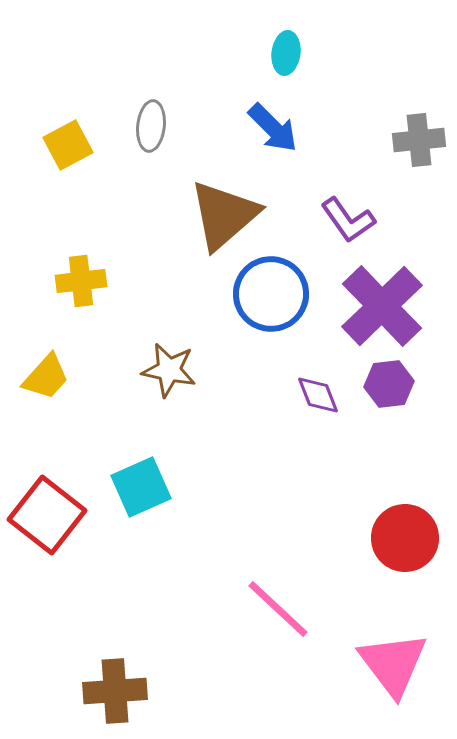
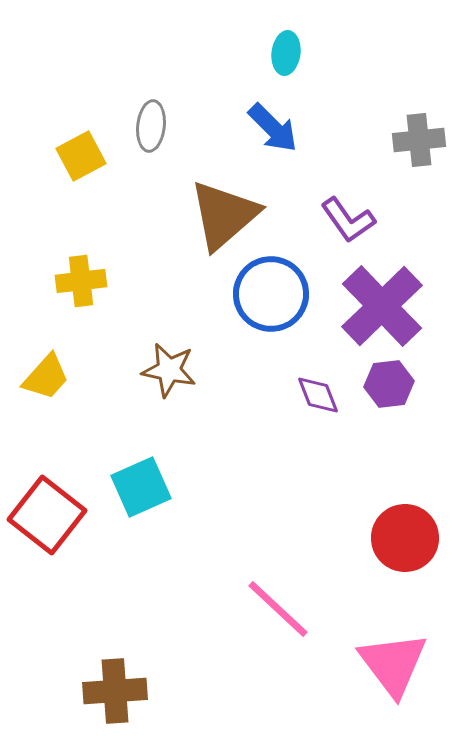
yellow square: moved 13 px right, 11 px down
